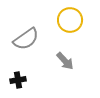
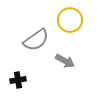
gray semicircle: moved 10 px right, 1 px down
gray arrow: rotated 18 degrees counterclockwise
